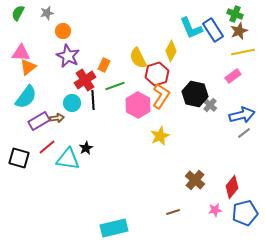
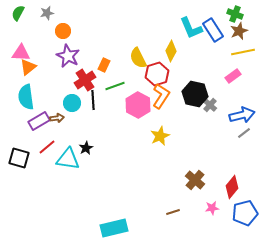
cyan semicircle: rotated 135 degrees clockwise
pink star: moved 3 px left, 2 px up
